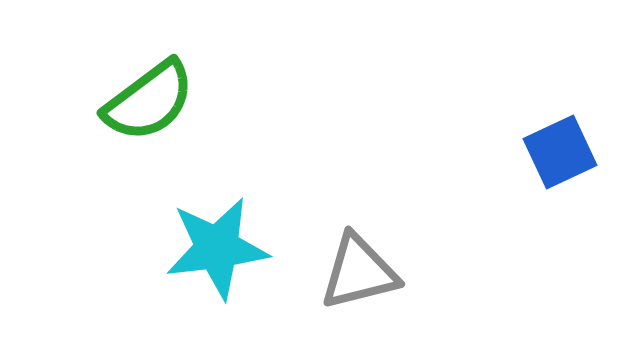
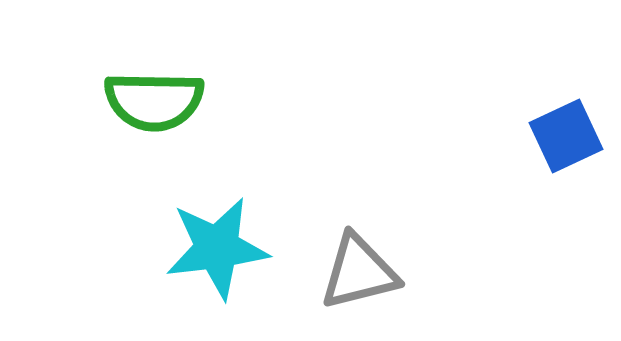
green semicircle: moved 5 px right; rotated 38 degrees clockwise
blue square: moved 6 px right, 16 px up
